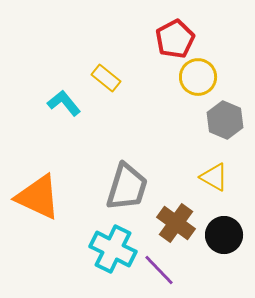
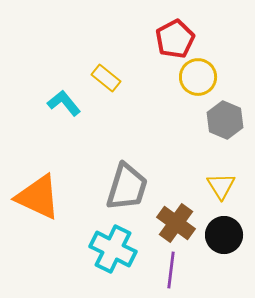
yellow triangle: moved 7 px right, 9 px down; rotated 28 degrees clockwise
purple line: moved 12 px right; rotated 51 degrees clockwise
